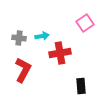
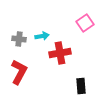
gray cross: moved 1 px down
red L-shape: moved 4 px left, 2 px down
